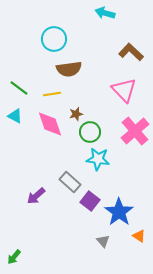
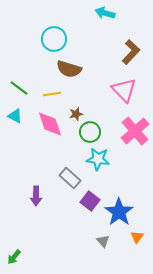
brown L-shape: rotated 90 degrees clockwise
brown semicircle: rotated 25 degrees clockwise
gray rectangle: moved 4 px up
purple arrow: rotated 48 degrees counterclockwise
orange triangle: moved 2 px left, 1 px down; rotated 32 degrees clockwise
